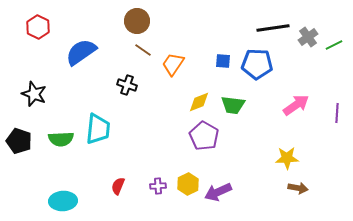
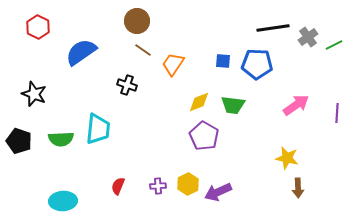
yellow star: rotated 15 degrees clockwise
brown arrow: rotated 78 degrees clockwise
